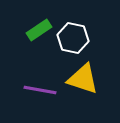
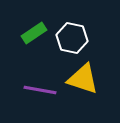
green rectangle: moved 5 px left, 3 px down
white hexagon: moved 1 px left
